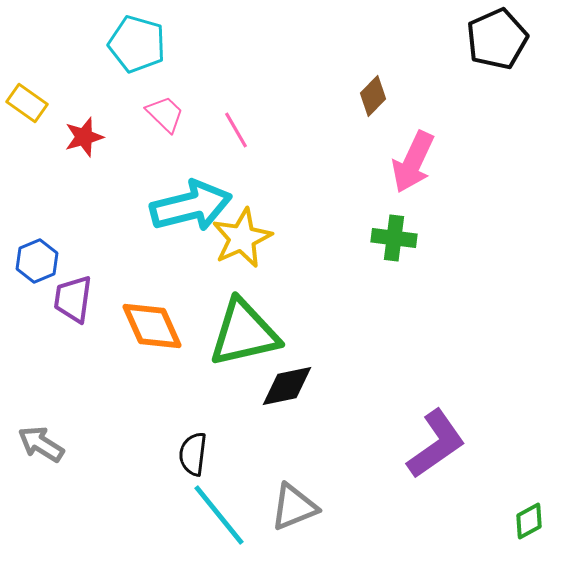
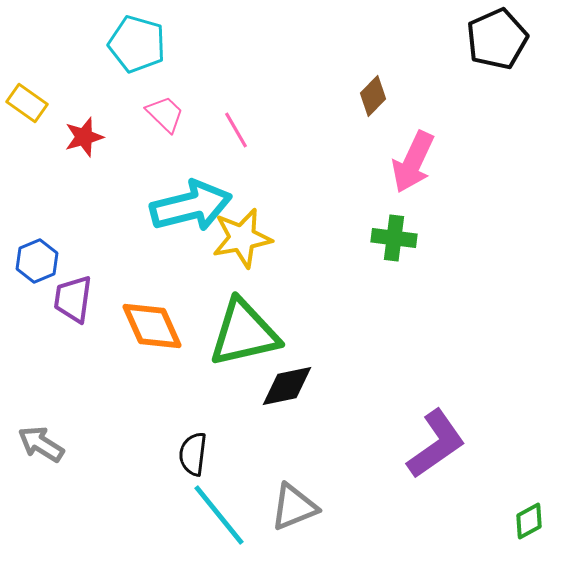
yellow star: rotated 14 degrees clockwise
